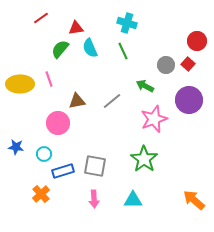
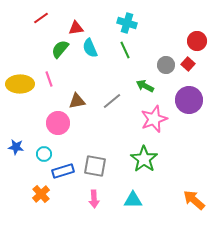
green line: moved 2 px right, 1 px up
